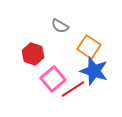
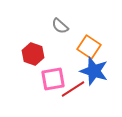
gray semicircle: rotated 12 degrees clockwise
pink square: rotated 30 degrees clockwise
